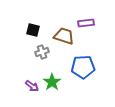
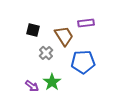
brown trapezoid: rotated 40 degrees clockwise
gray cross: moved 4 px right, 1 px down; rotated 24 degrees counterclockwise
blue pentagon: moved 5 px up
